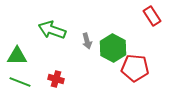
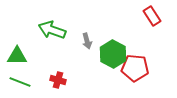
green hexagon: moved 6 px down
red cross: moved 2 px right, 1 px down
